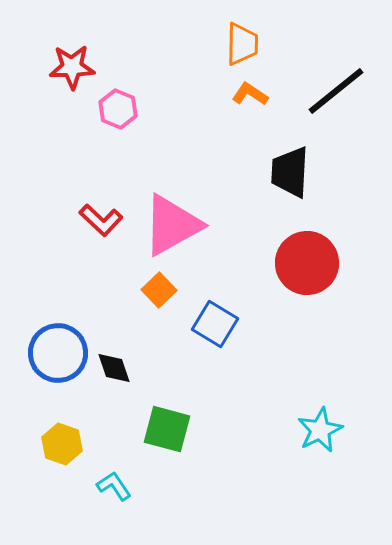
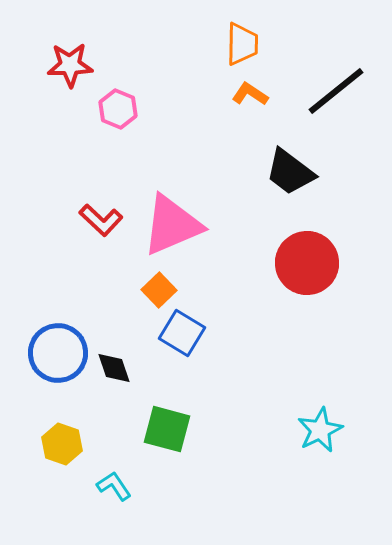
red star: moved 2 px left, 2 px up
black trapezoid: rotated 56 degrees counterclockwise
pink triangle: rotated 6 degrees clockwise
blue square: moved 33 px left, 9 px down
